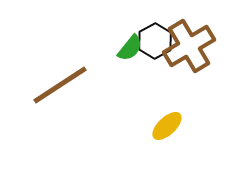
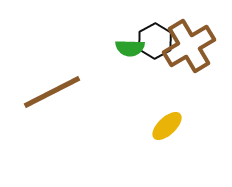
green semicircle: rotated 52 degrees clockwise
brown line: moved 8 px left, 7 px down; rotated 6 degrees clockwise
